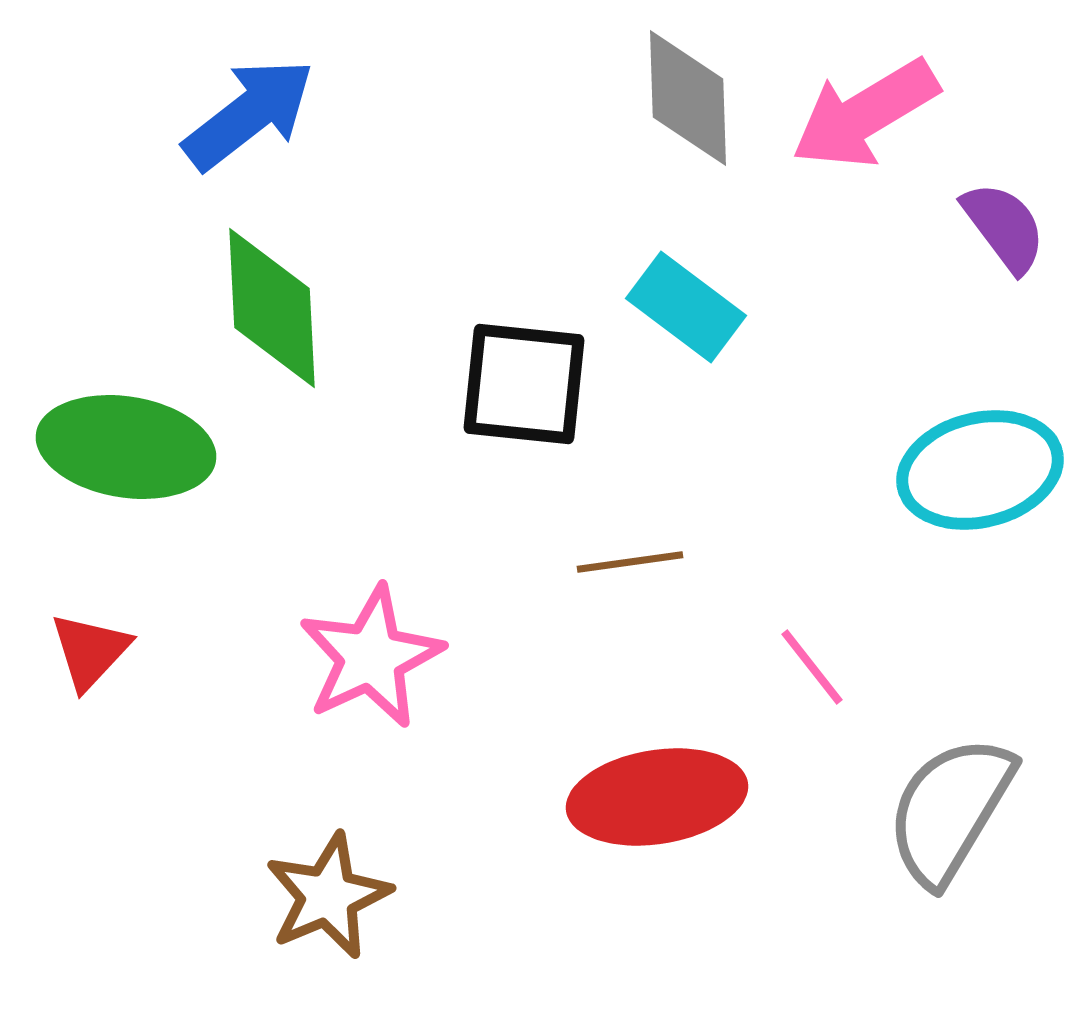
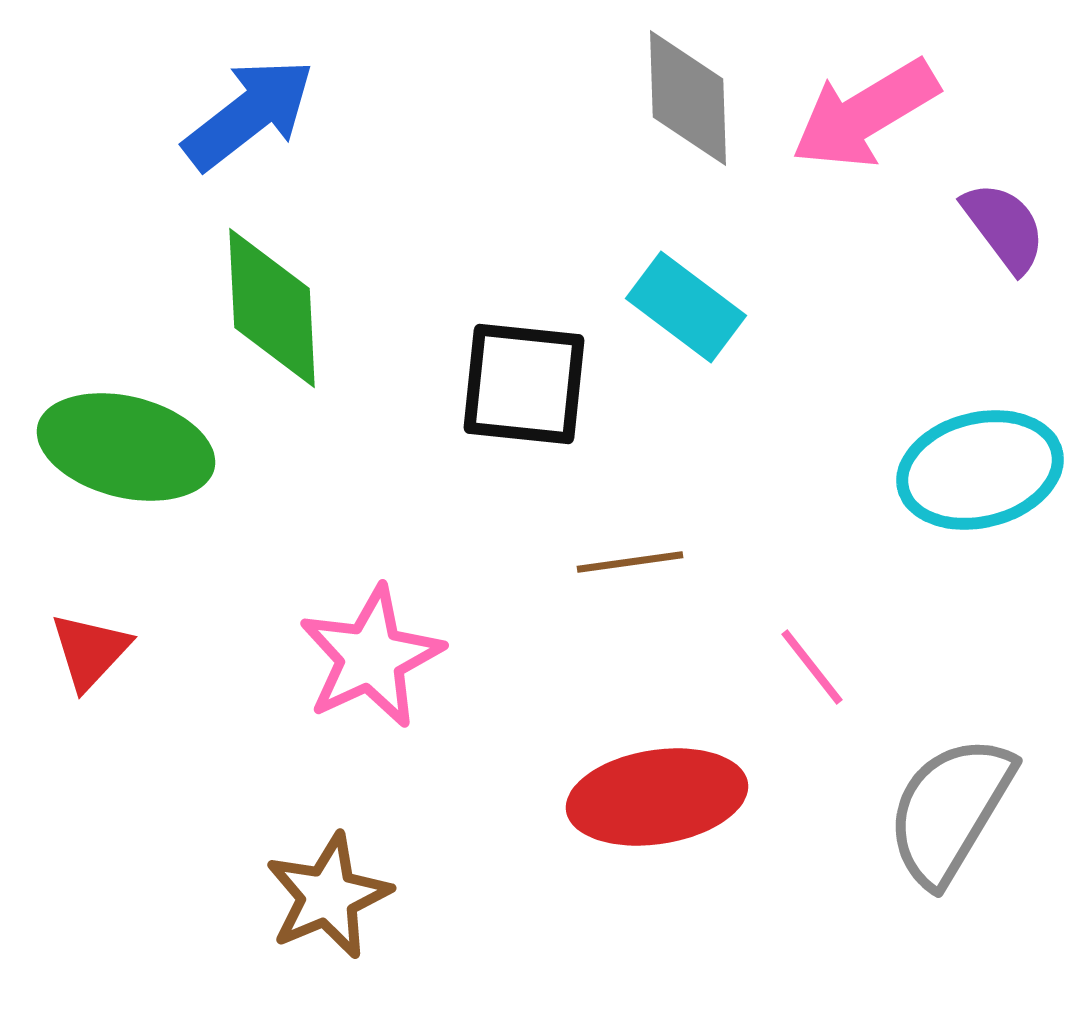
green ellipse: rotated 5 degrees clockwise
